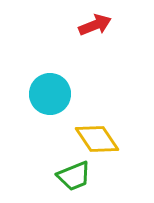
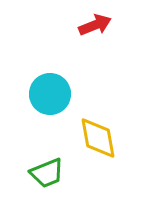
yellow diamond: moved 1 px right, 1 px up; rotated 24 degrees clockwise
green trapezoid: moved 27 px left, 3 px up
